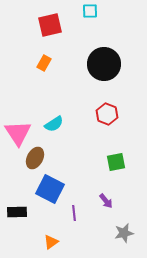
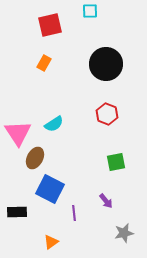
black circle: moved 2 px right
